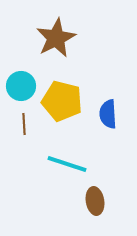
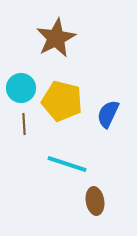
cyan circle: moved 2 px down
blue semicircle: rotated 28 degrees clockwise
